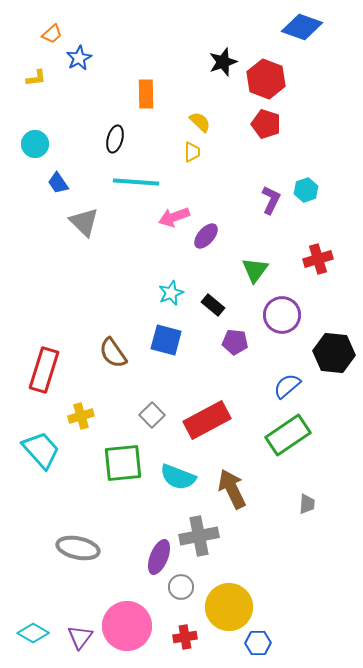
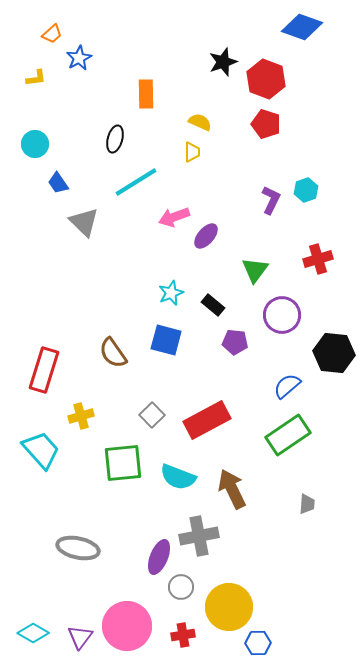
yellow semicircle at (200, 122): rotated 20 degrees counterclockwise
cyan line at (136, 182): rotated 36 degrees counterclockwise
red cross at (185, 637): moved 2 px left, 2 px up
